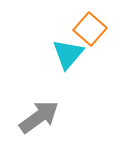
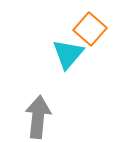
gray arrow: moved 1 px left; rotated 48 degrees counterclockwise
